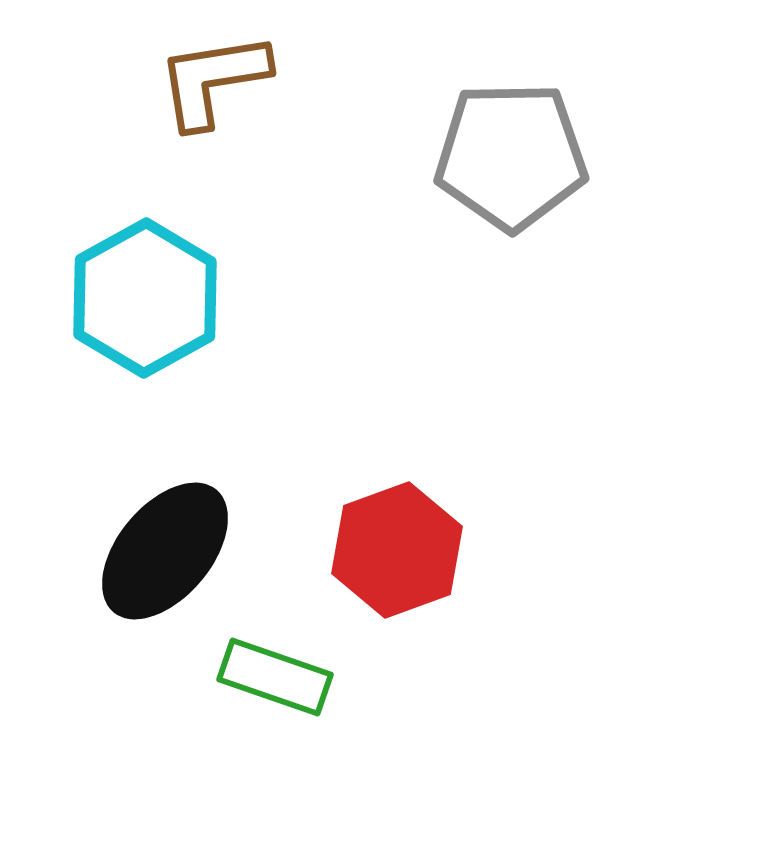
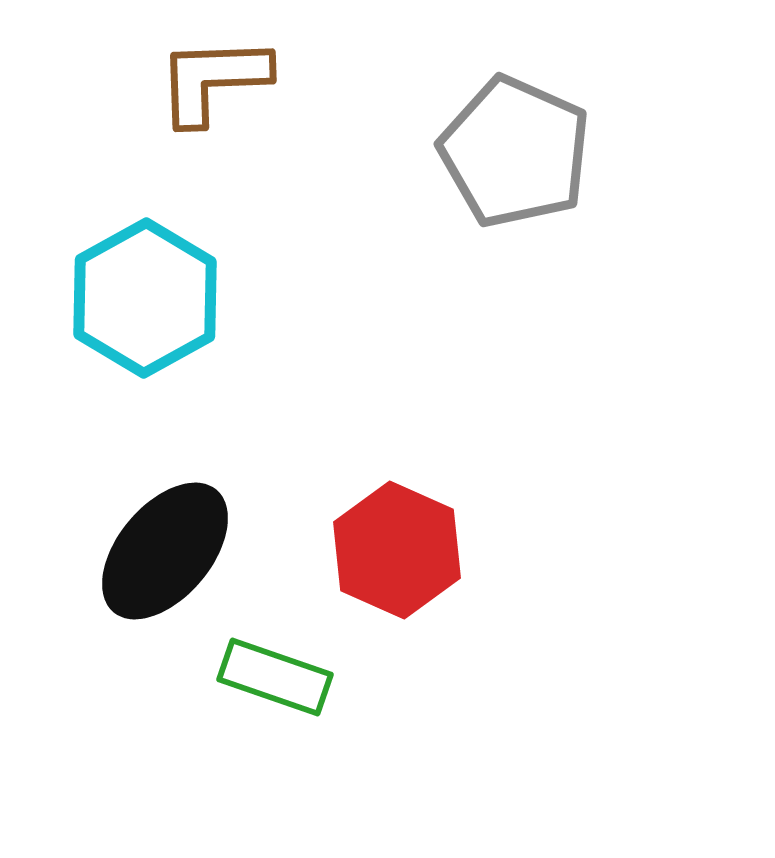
brown L-shape: rotated 7 degrees clockwise
gray pentagon: moved 4 px right, 4 px up; rotated 25 degrees clockwise
red hexagon: rotated 16 degrees counterclockwise
